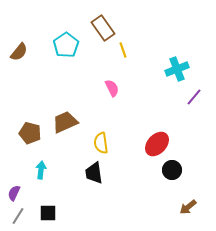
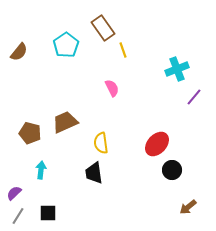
purple semicircle: rotated 21 degrees clockwise
